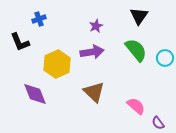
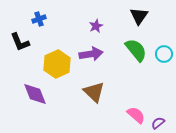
purple arrow: moved 1 px left, 2 px down
cyan circle: moved 1 px left, 4 px up
pink semicircle: moved 9 px down
purple semicircle: rotated 88 degrees clockwise
